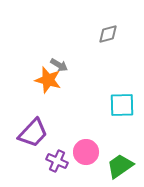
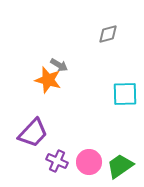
cyan square: moved 3 px right, 11 px up
pink circle: moved 3 px right, 10 px down
